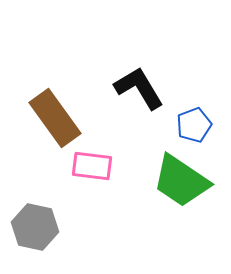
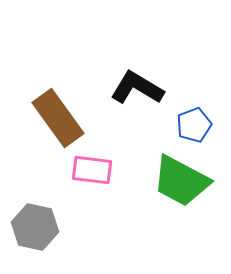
black L-shape: moved 2 px left; rotated 28 degrees counterclockwise
brown rectangle: moved 3 px right
pink rectangle: moved 4 px down
green trapezoid: rotated 6 degrees counterclockwise
